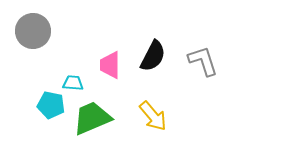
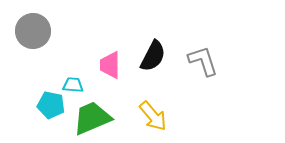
cyan trapezoid: moved 2 px down
